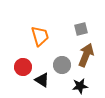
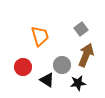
gray square: rotated 24 degrees counterclockwise
black triangle: moved 5 px right
black star: moved 2 px left, 3 px up
